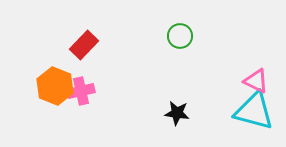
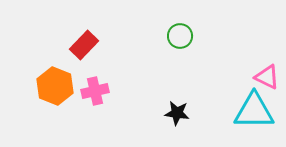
pink triangle: moved 11 px right, 4 px up
pink cross: moved 14 px right
cyan triangle: rotated 15 degrees counterclockwise
